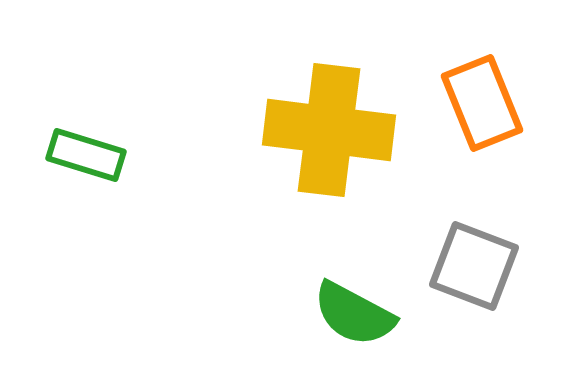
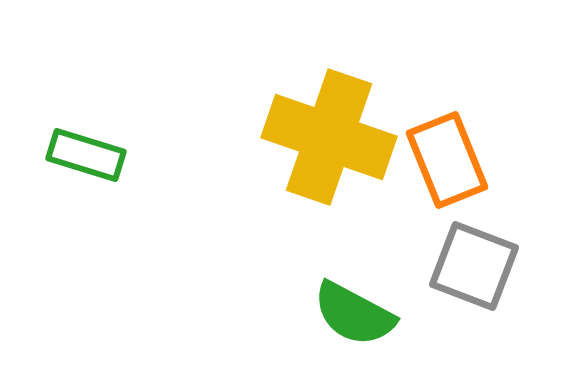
orange rectangle: moved 35 px left, 57 px down
yellow cross: moved 7 px down; rotated 12 degrees clockwise
